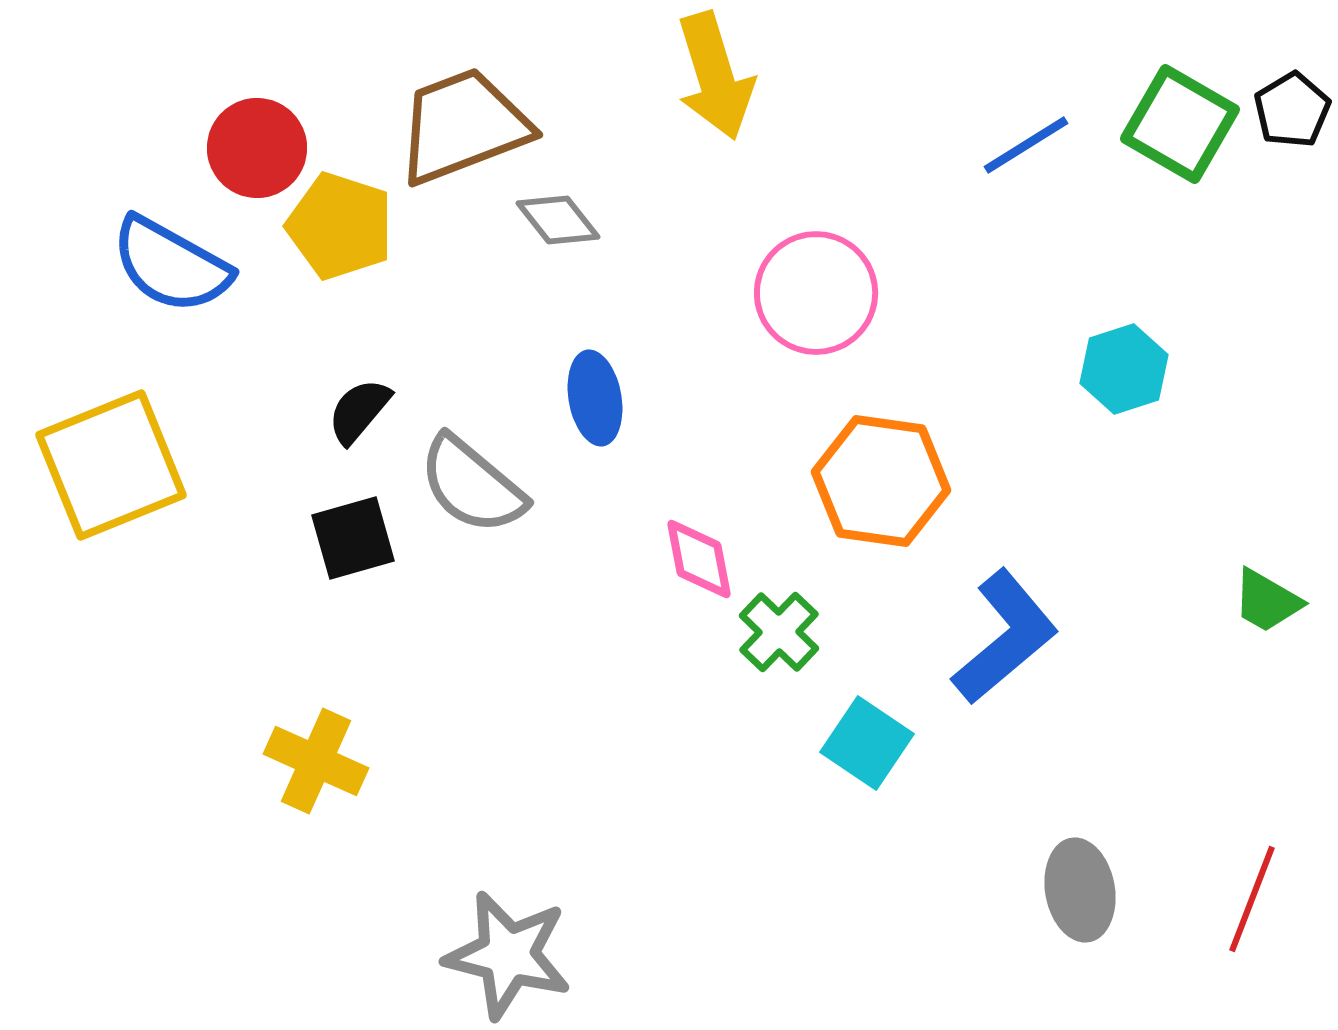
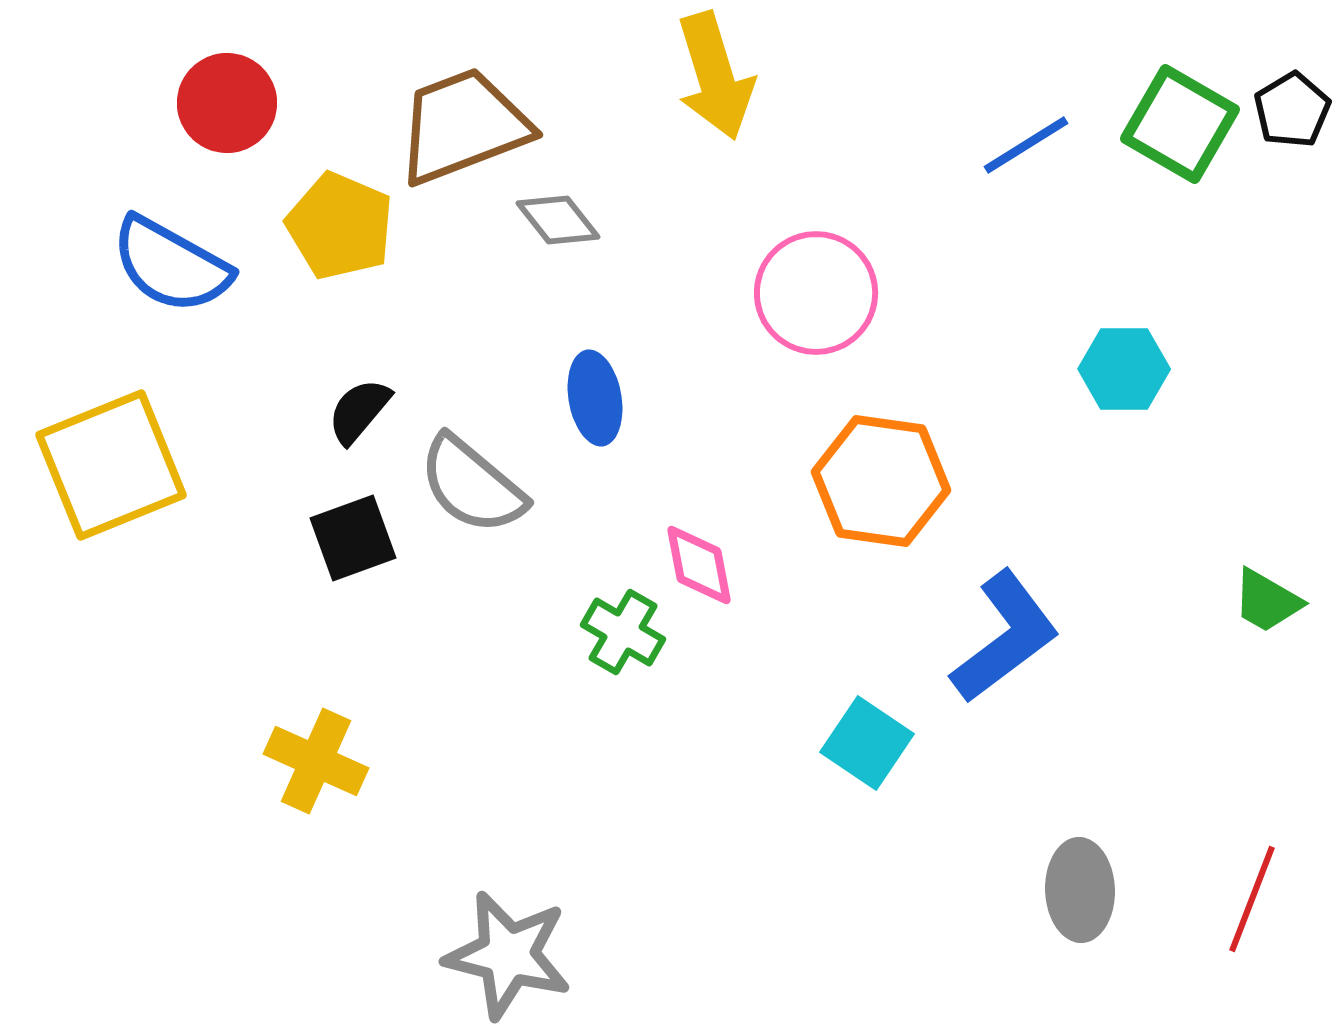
red circle: moved 30 px left, 45 px up
yellow pentagon: rotated 5 degrees clockwise
cyan hexagon: rotated 18 degrees clockwise
black square: rotated 4 degrees counterclockwise
pink diamond: moved 6 px down
green cross: moved 156 px left; rotated 14 degrees counterclockwise
blue L-shape: rotated 3 degrees clockwise
gray ellipse: rotated 8 degrees clockwise
